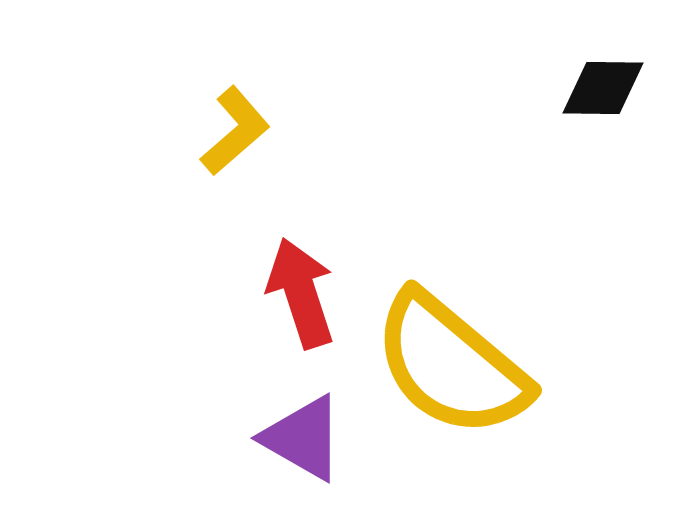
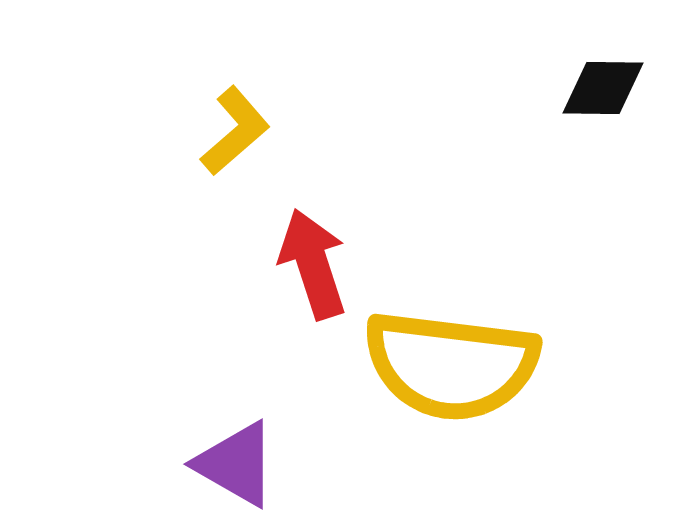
red arrow: moved 12 px right, 29 px up
yellow semicircle: rotated 33 degrees counterclockwise
purple triangle: moved 67 px left, 26 px down
